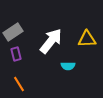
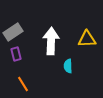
white arrow: rotated 36 degrees counterclockwise
cyan semicircle: rotated 88 degrees clockwise
orange line: moved 4 px right
